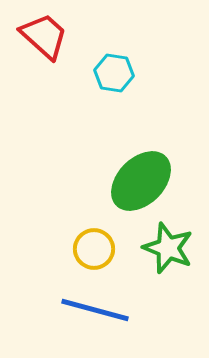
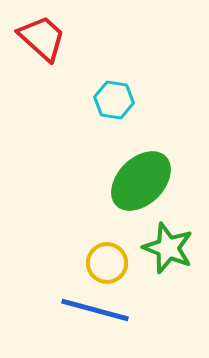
red trapezoid: moved 2 px left, 2 px down
cyan hexagon: moved 27 px down
yellow circle: moved 13 px right, 14 px down
